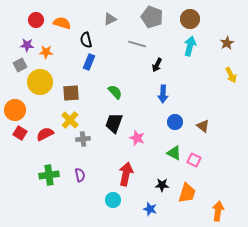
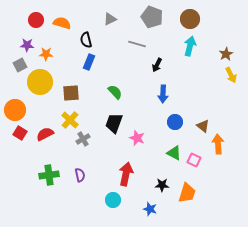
brown star: moved 1 px left, 11 px down
orange star: moved 2 px down
gray cross: rotated 24 degrees counterclockwise
orange arrow: moved 67 px up; rotated 12 degrees counterclockwise
